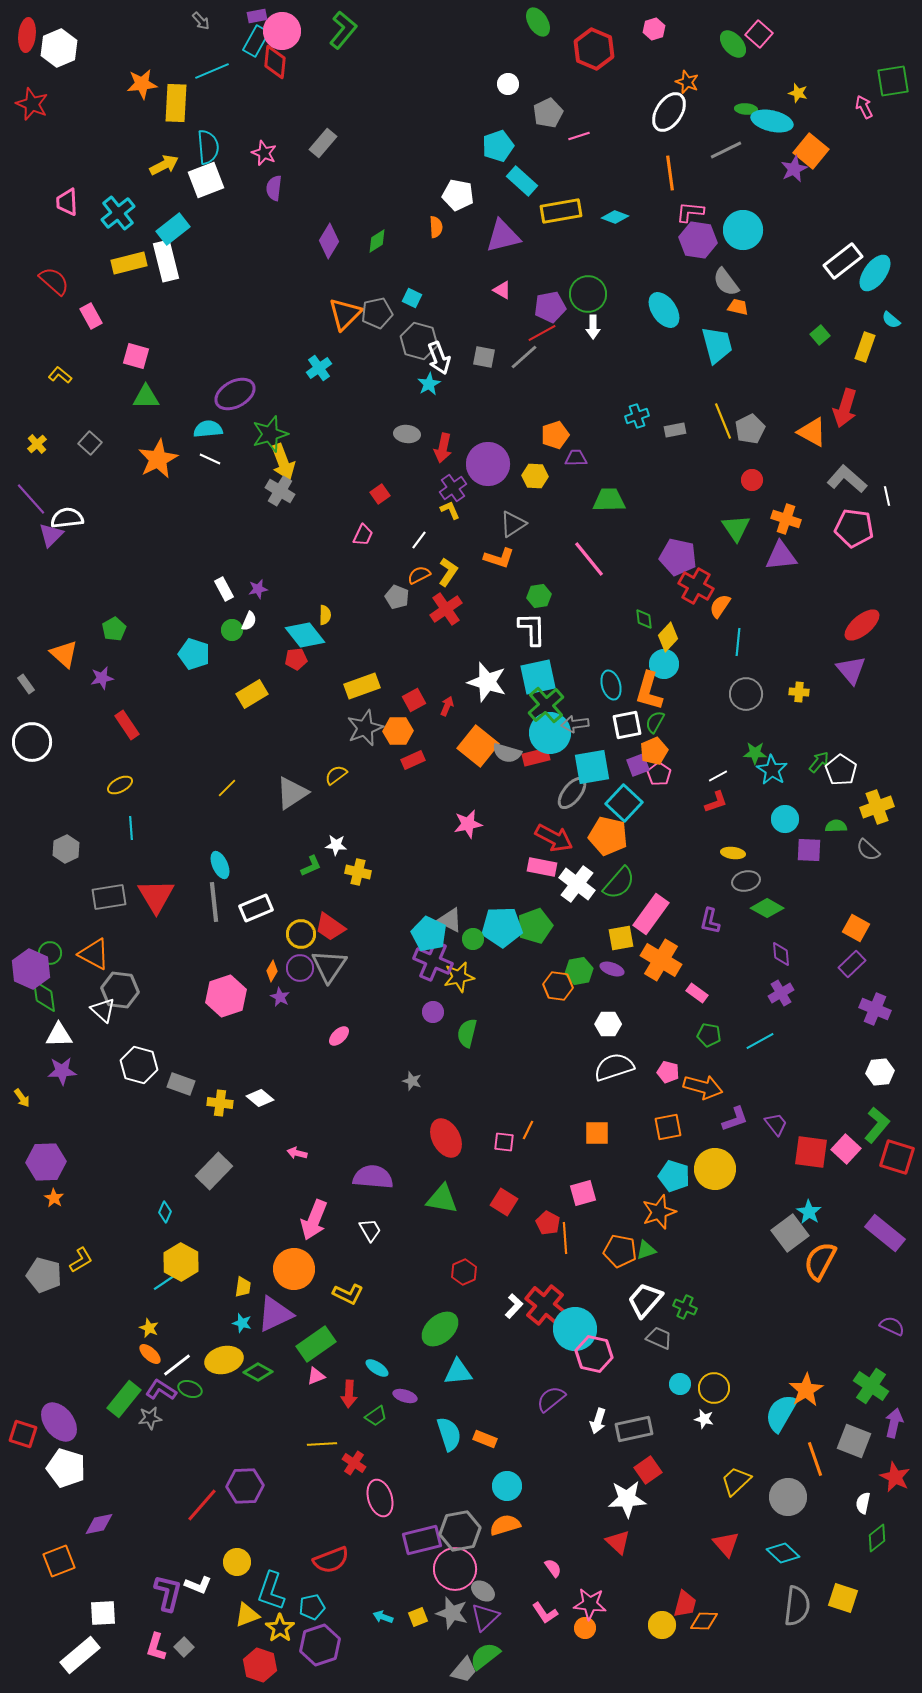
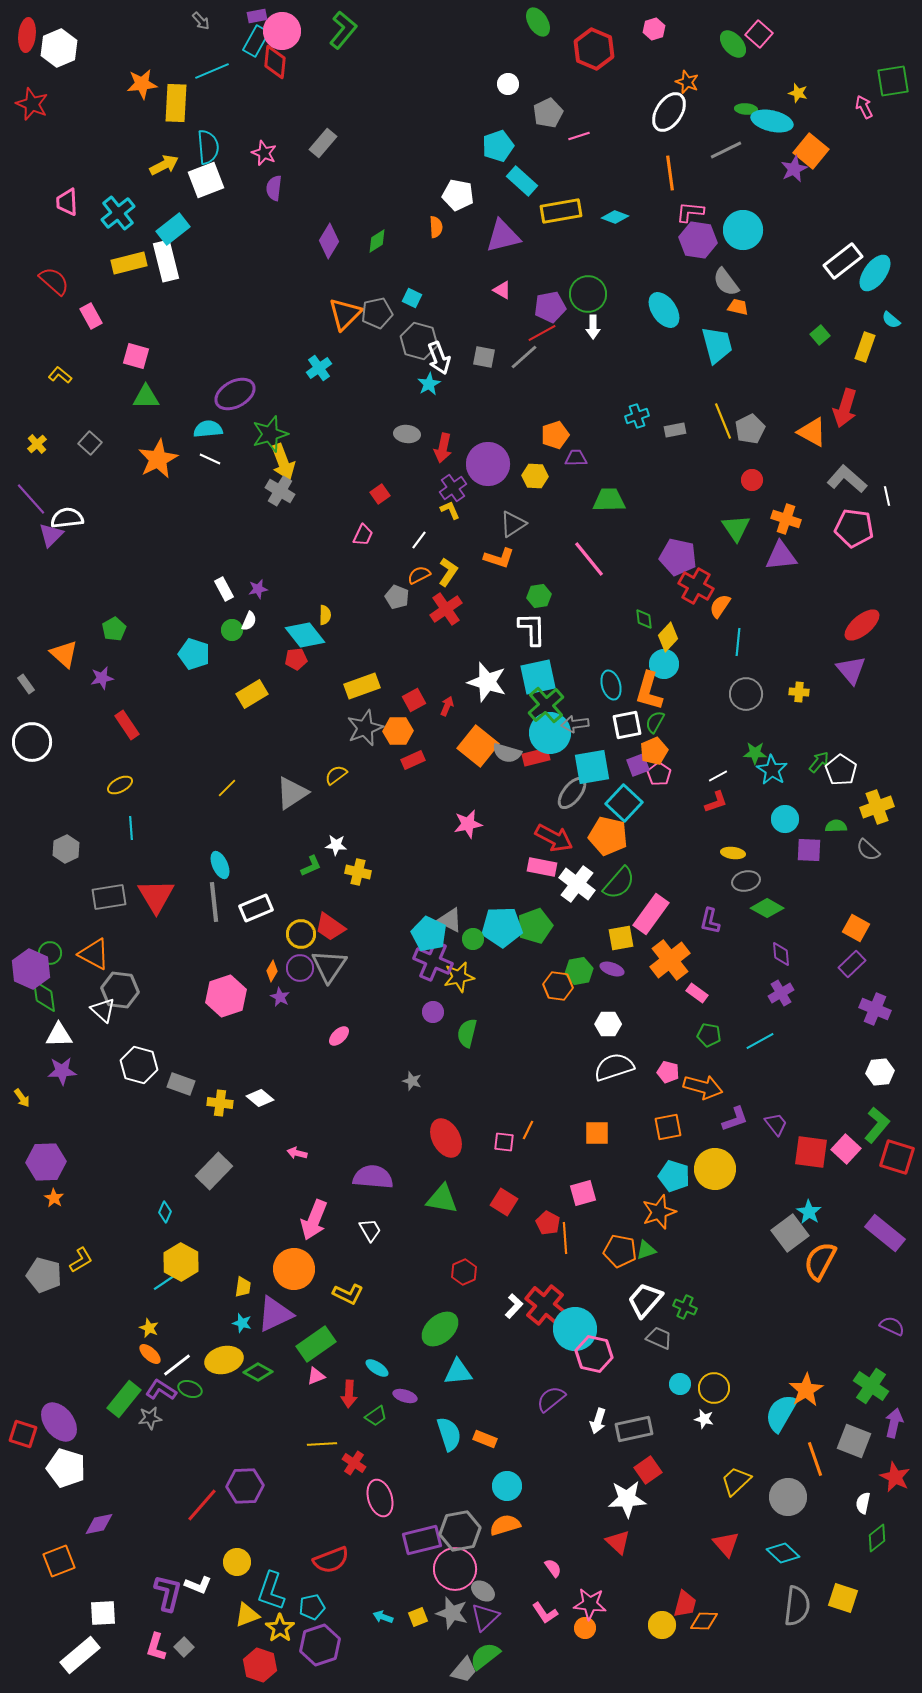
orange cross at (661, 960): moved 9 px right; rotated 21 degrees clockwise
